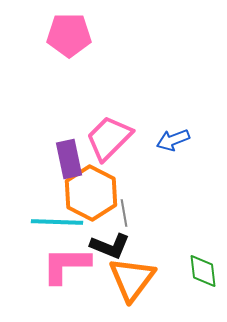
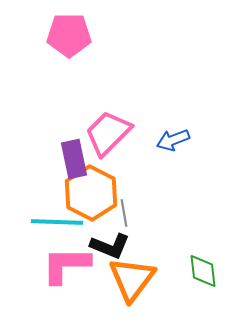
pink trapezoid: moved 1 px left, 5 px up
purple rectangle: moved 5 px right
